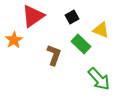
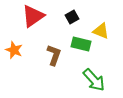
yellow triangle: moved 1 px down
orange star: moved 10 px down; rotated 18 degrees counterclockwise
green rectangle: rotated 30 degrees counterclockwise
green arrow: moved 5 px left, 1 px down
